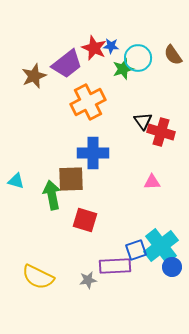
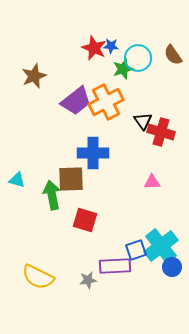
purple trapezoid: moved 9 px right, 37 px down
orange cross: moved 18 px right
cyan triangle: moved 1 px right, 1 px up
